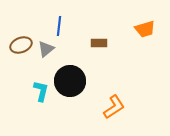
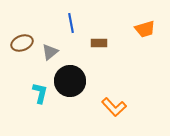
blue line: moved 12 px right, 3 px up; rotated 18 degrees counterclockwise
brown ellipse: moved 1 px right, 2 px up
gray triangle: moved 4 px right, 3 px down
cyan L-shape: moved 1 px left, 2 px down
orange L-shape: rotated 80 degrees clockwise
